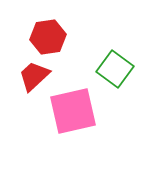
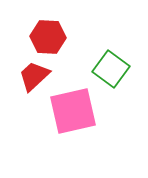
red hexagon: rotated 12 degrees clockwise
green square: moved 4 px left
